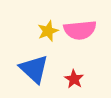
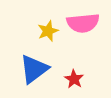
pink semicircle: moved 3 px right, 7 px up
blue triangle: rotated 40 degrees clockwise
